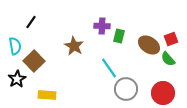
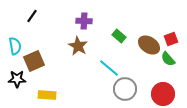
black line: moved 1 px right, 6 px up
purple cross: moved 18 px left, 5 px up
green rectangle: rotated 64 degrees counterclockwise
brown star: moved 4 px right
brown square: rotated 20 degrees clockwise
cyan line: rotated 15 degrees counterclockwise
black star: rotated 30 degrees clockwise
gray circle: moved 1 px left
red circle: moved 1 px down
